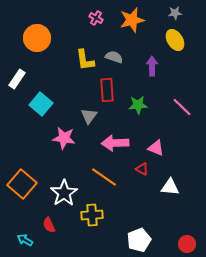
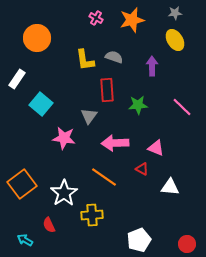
orange square: rotated 12 degrees clockwise
